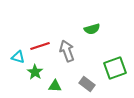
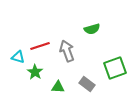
green triangle: moved 3 px right, 1 px down
